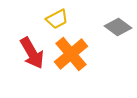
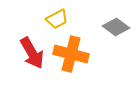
gray diamond: moved 2 px left
orange cross: rotated 36 degrees counterclockwise
